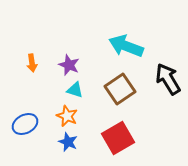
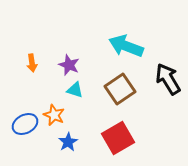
orange star: moved 13 px left, 1 px up
blue star: rotated 18 degrees clockwise
